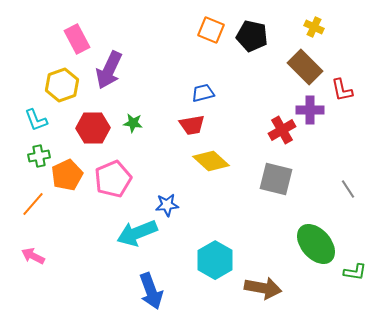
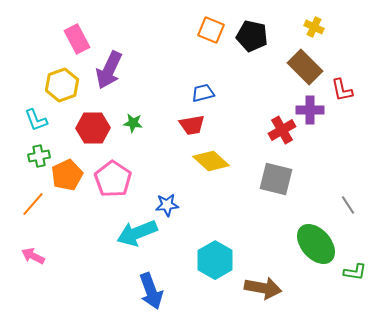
pink pentagon: rotated 15 degrees counterclockwise
gray line: moved 16 px down
